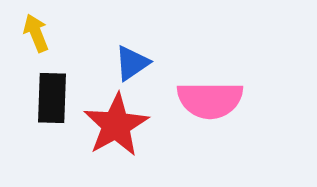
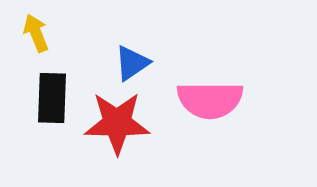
red star: moved 1 px right, 2 px up; rotated 30 degrees clockwise
